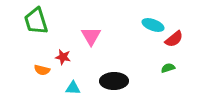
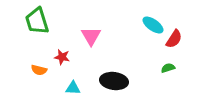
green trapezoid: moved 1 px right
cyan ellipse: rotated 15 degrees clockwise
red semicircle: rotated 18 degrees counterclockwise
red star: moved 1 px left
orange semicircle: moved 3 px left
black ellipse: rotated 8 degrees clockwise
